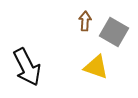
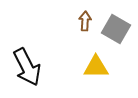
gray square: moved 2 px right, 3 px up
yellow triangle: rotated 20 degrees counterclockwise
